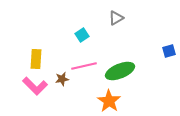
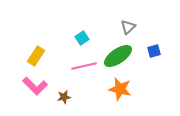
gray triangle: moved 12 px right, 9 px down; rotated 14 degrees counterclockwise
cyan square: moved 3 px down
blue square: moved 15 px left
yellow rectangle: moved 3 px up; rotated 30 degrees clockwise
green ellipse: moved 2 px left, 15 px up; rotated 12 degrees counterclockwise
brown star: moved 2 px right, 18 px down
orange star: moved 11 px right, 12 px up; rotated 20 degrees counterclockwise
